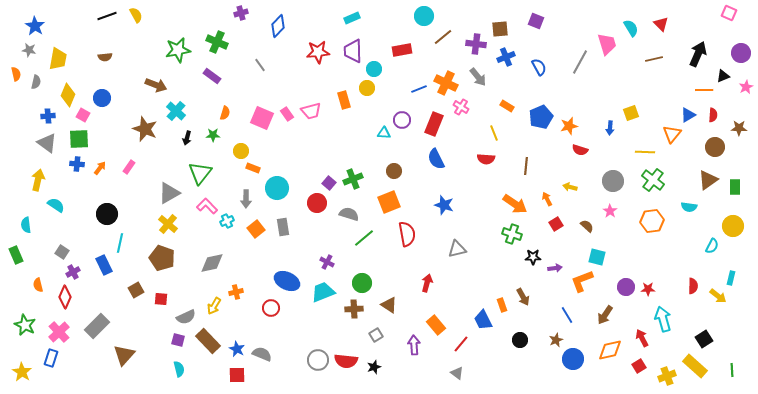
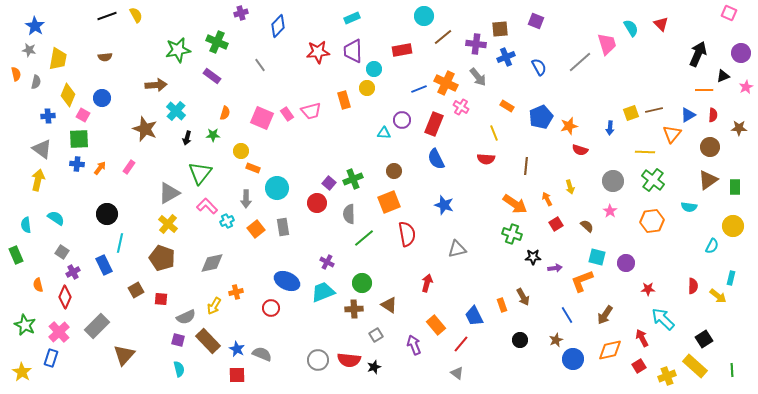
brown line at (654, 59): moved 51 px down
gray line at (580, 62): rotated 20 degrees clockwise
brown arrow at (156, 85): rotated 25 degrees counterclockwise
gray triangle at (47, 143): moved 5 px left, 6 px down
brown circle at (715, 147): moved 5 px left
yellow arrow at (570, 187): rotated 120 degrees counterclockwise
cyan semicircle at (56, 205): moved 13 px down
gray semicircle at (349, 214): rotated 108 degrees counterclockwise
purple circle at (626, 287): moved 24 px up
cyan arrow at (663, 319): rotated 30 degrees counterclockwise
blue trapezoid at (483, 320): moved 9 px left, 4 px up
purple arrow at (414, 345): rotated 18 degrees counterclockwise
red semicircle at (346, 361): moved 3 px right, 1 px up
